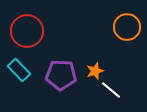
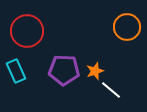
cyan rectangle: moved 3 px left, 1 px down; rotated 20 degrees clockwise
purple pentagon: moved 3 px right, 5 px up
